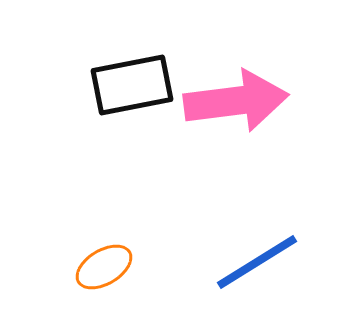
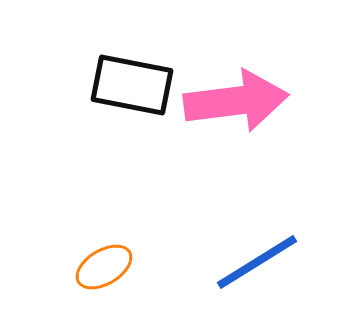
black rectangle: rotated 22 degrees clockwise
